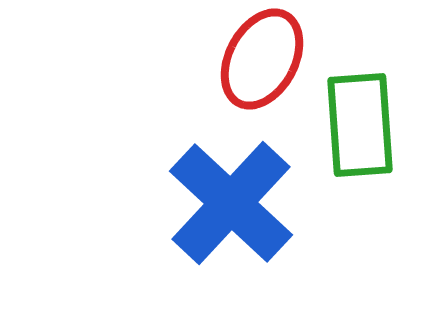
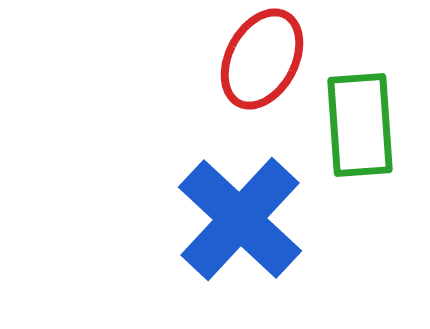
blue cross: moved 9 px right, 16 px down
